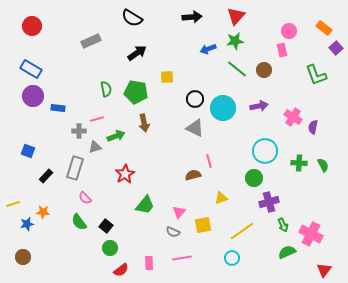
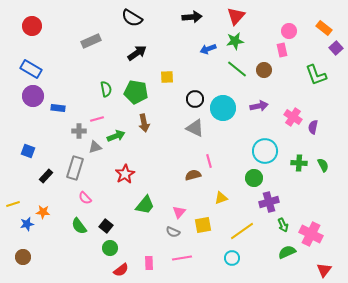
green semicircle at (79, 222): moved 4 px down
